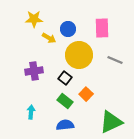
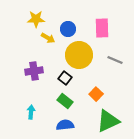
yellow star: moved 2 px right
yellow arrow: moved 1 px left
orange square: moved 10 px right
green triangle: moved 3 px left, 1 px up
